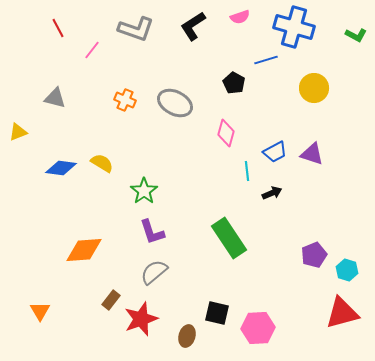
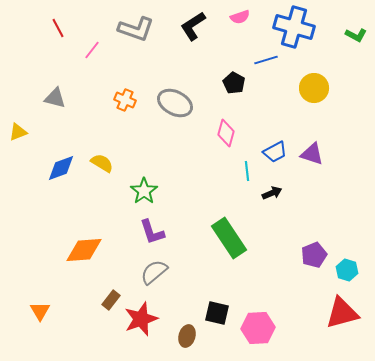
blue diamond: rotated 28 degrees counterclockwise
